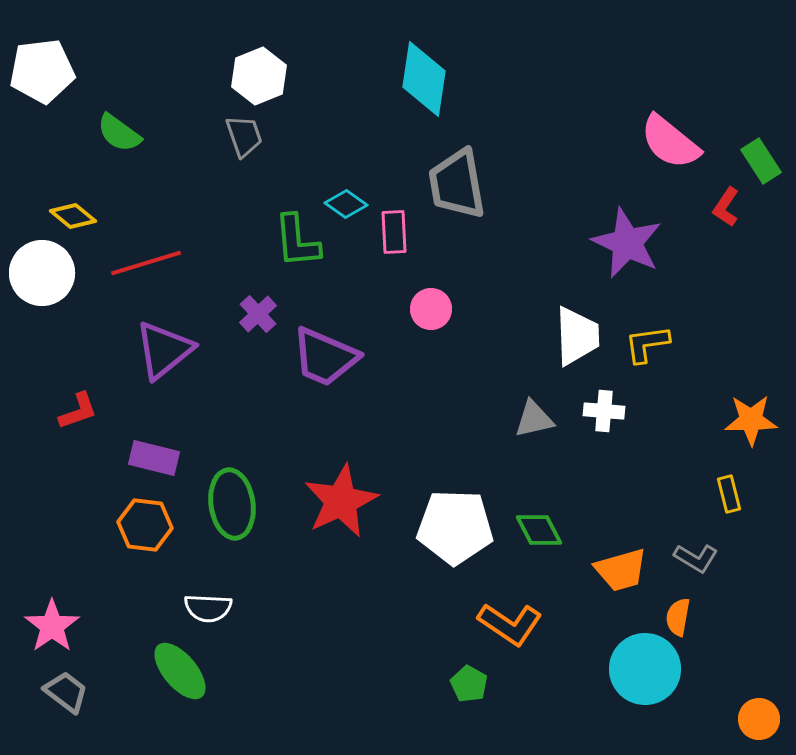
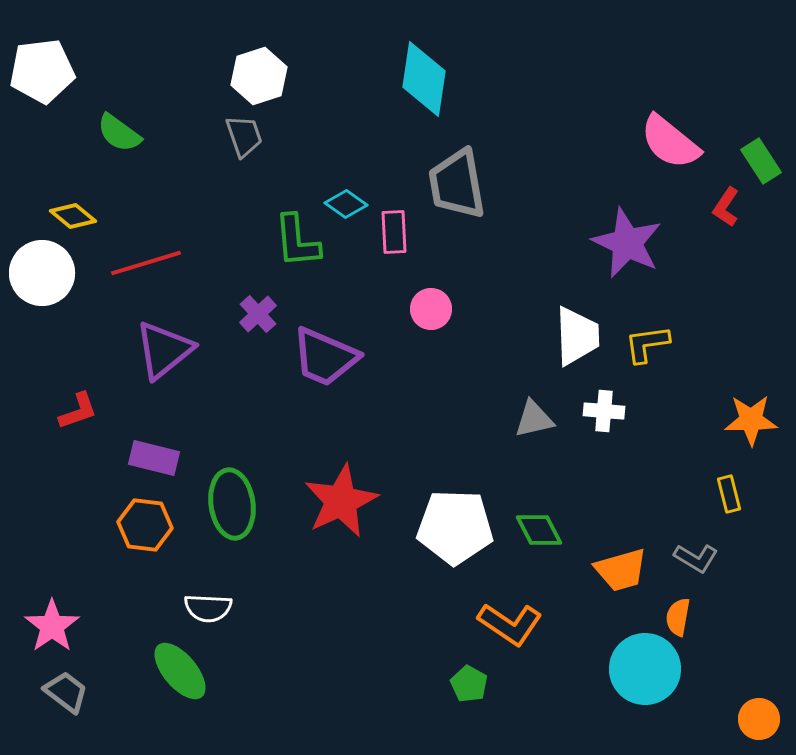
white hexagon at (259, 76): rotated 4 degrees clockwise
